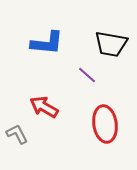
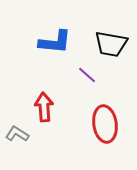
blue L-shape: moved 8 px right, 1 px up
red arrow: rotated 56 degrees clockwise
gray L-shape: rotated 30 degrees counterclockwise
